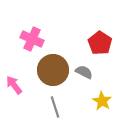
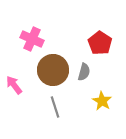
gray semicircle: rotated 78 degrees clockwise
